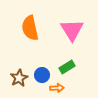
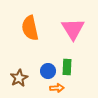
pink triangle: moved 1 px right, 1 px up
green rectangle: rotated 56 degrees counterclockwise
blue circle: moved 6 px right, 4 px up
